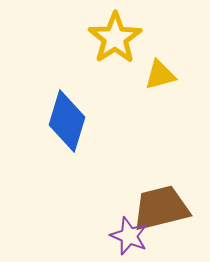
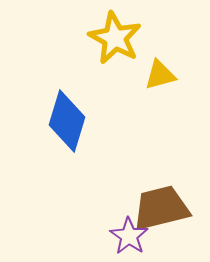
yellow star: rotated 10 degrees counterclockwise
purple star: rotated 12 degrees clockwise
